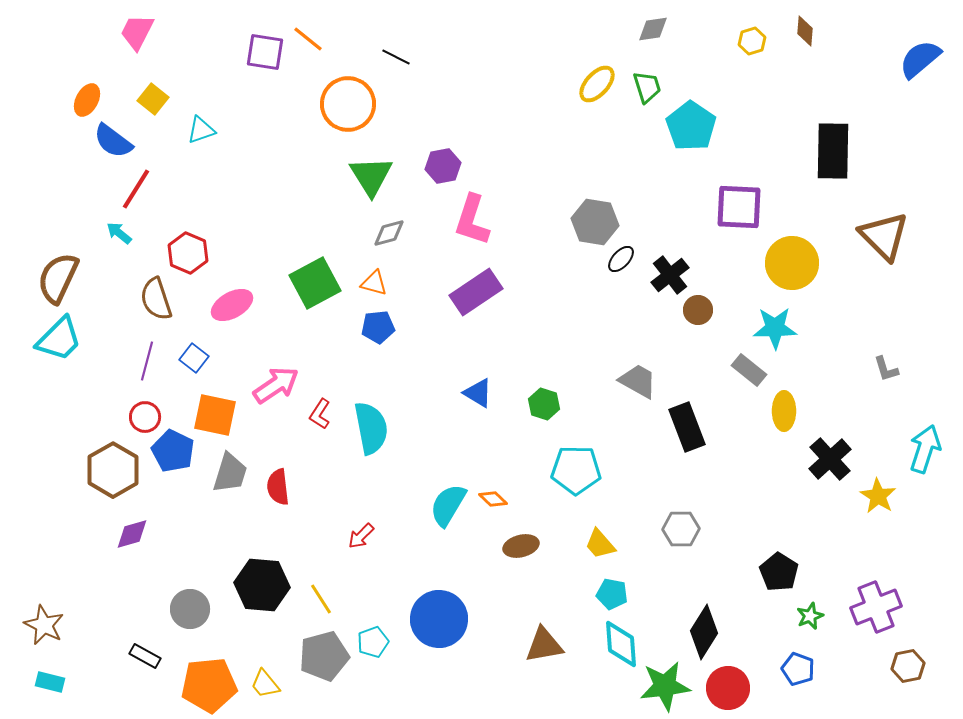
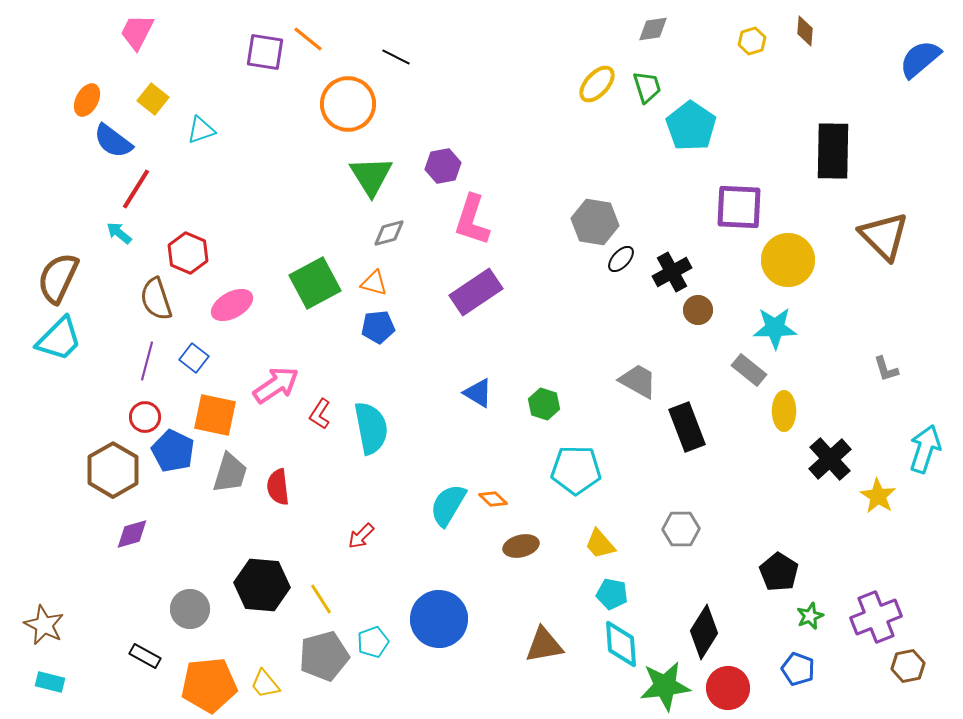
yellow circle at (792, 263): moved 4 px left, 3 px up
black cross at (670, 275): moved 2 px right, 3 px up; rotated 9 degrees clockwise
purple cross at (876, 607): moved 10 px down
